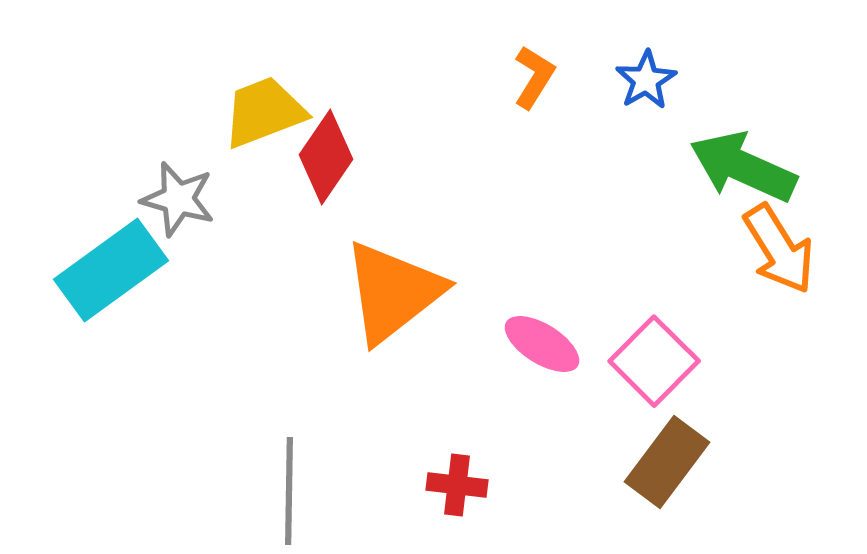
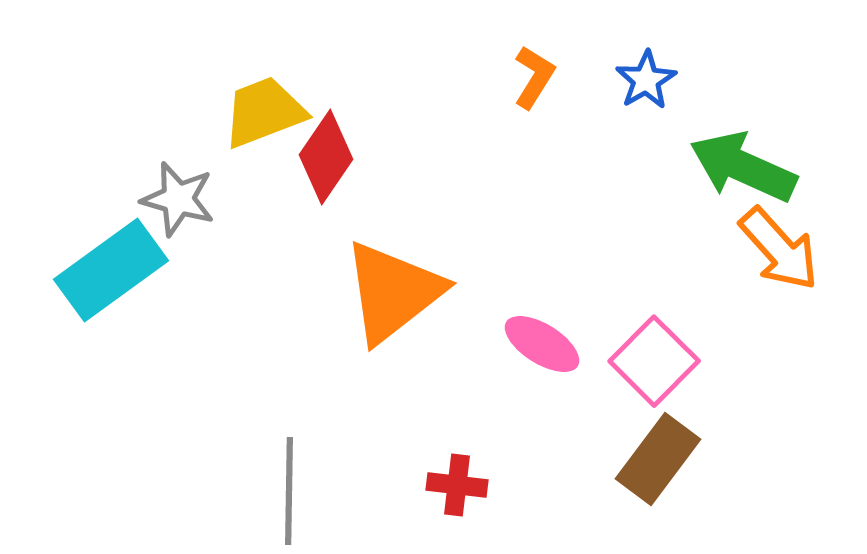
orange arrow: rotated 10 degrees counterclockwise
brown rectangle: moved 9 px left, 3 px up
